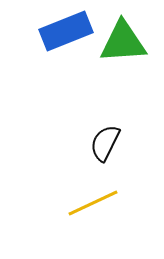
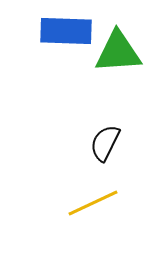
blue rectangle: rotated 24 degrees clockwise
green triangle: moved 5 px left, 10 px down
